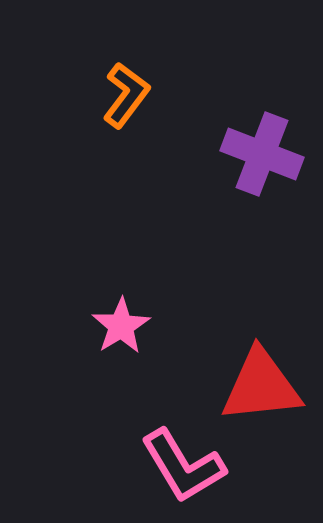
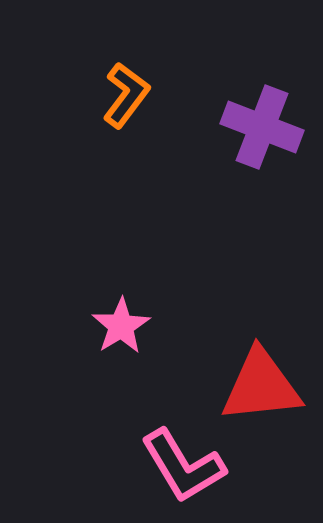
purple cross: moved 27 px up
